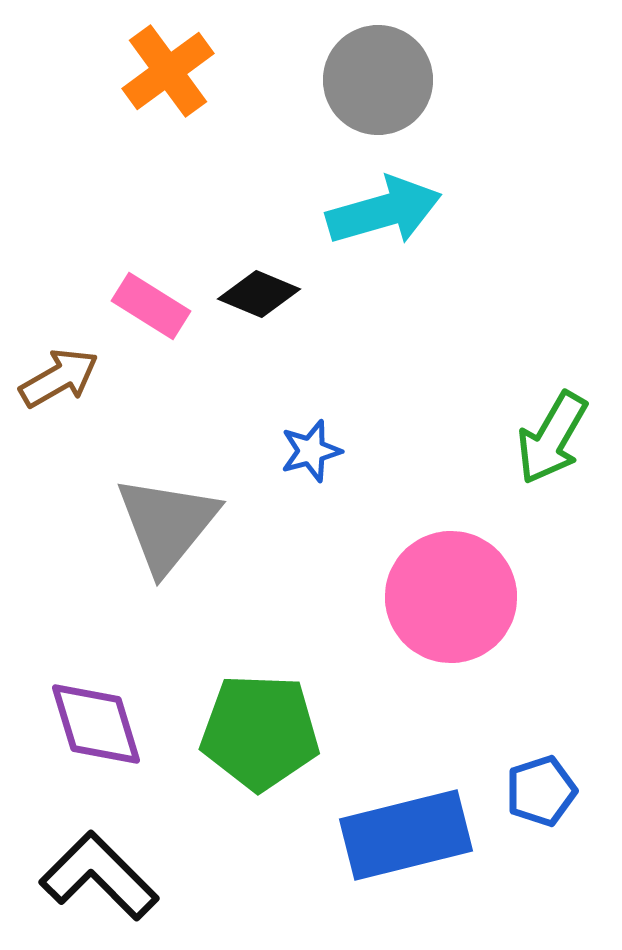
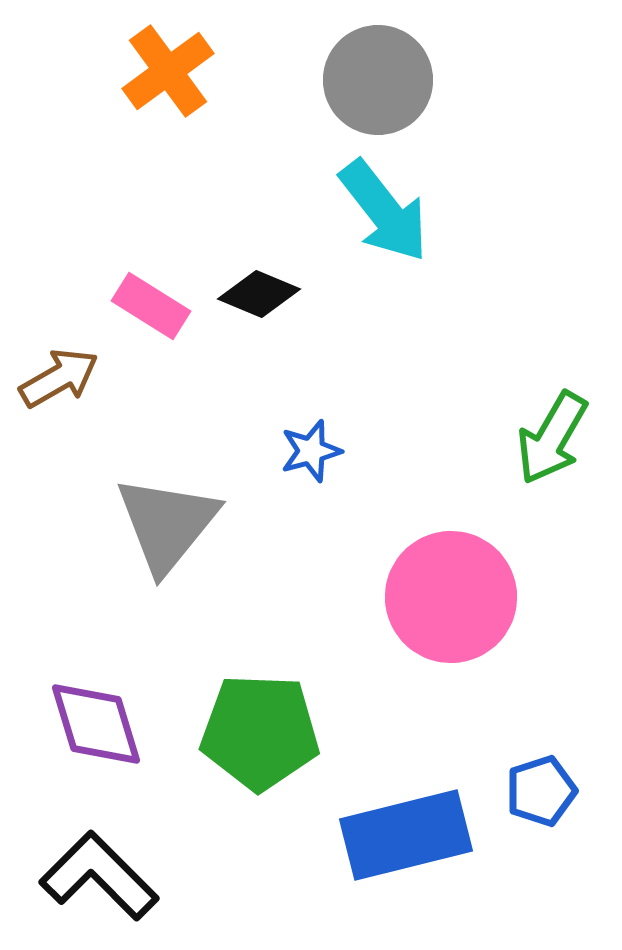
cyan arrow: rotated 68 degrees clockwise
